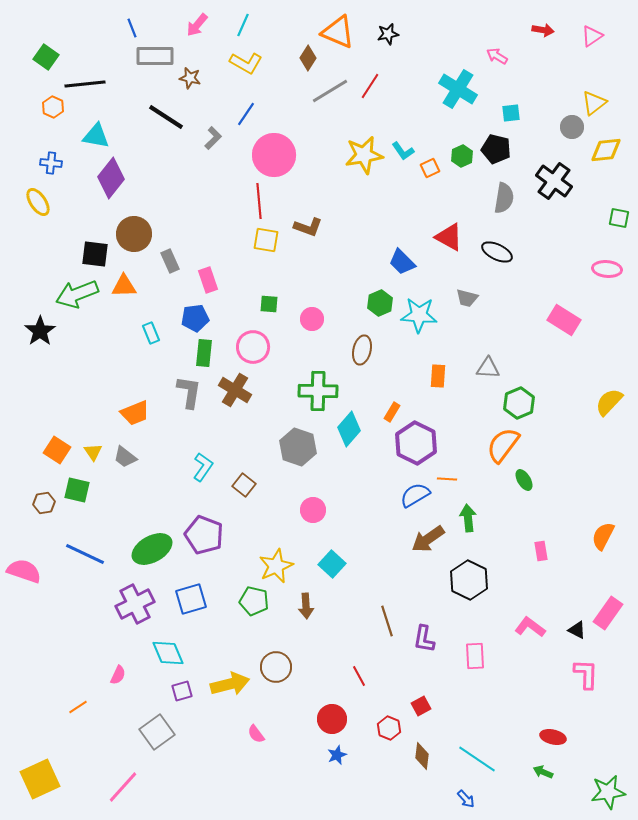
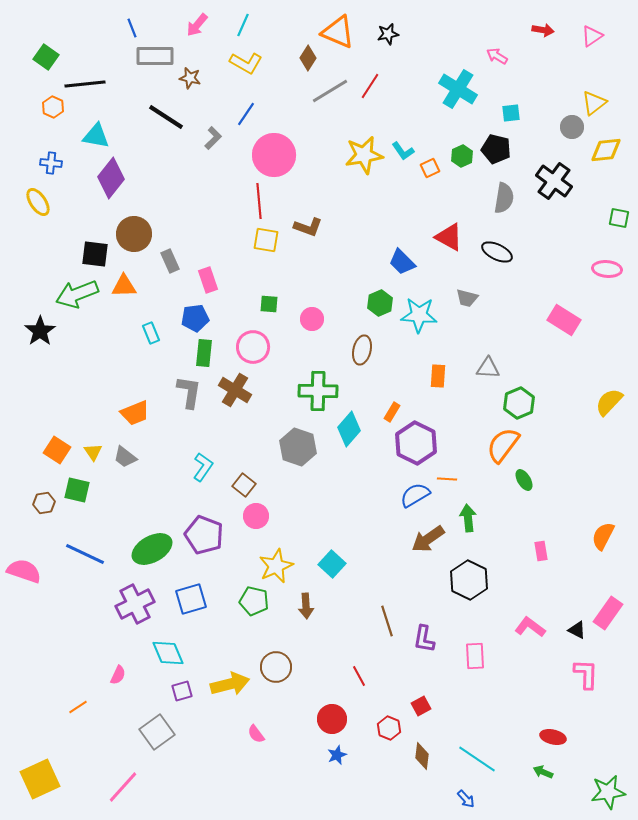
pink circle at (313, 510): moved 57 px left, 6 px down
